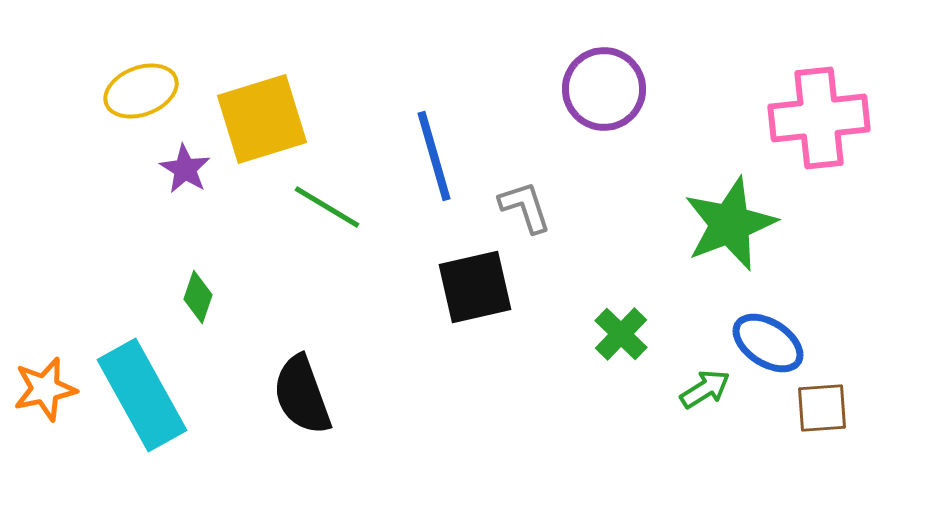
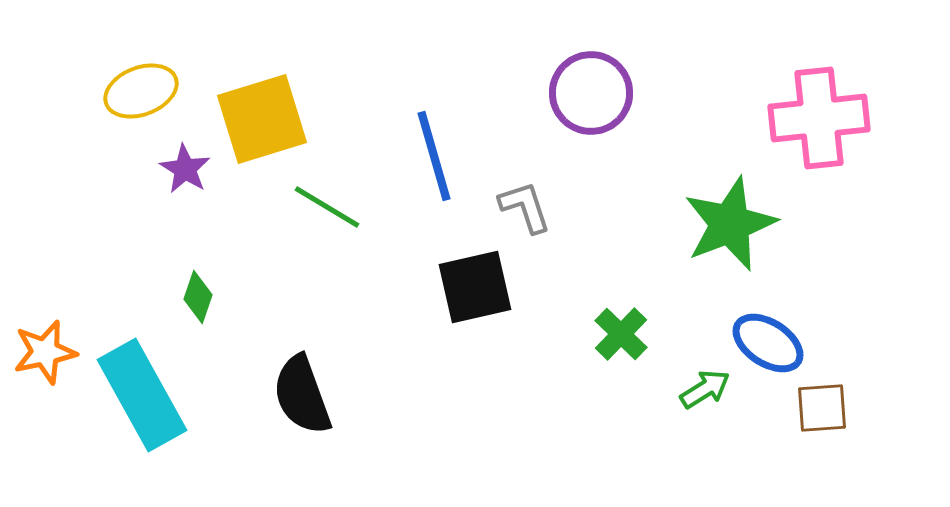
purple circle: moved 13 px left, 4 px down
orange star: moved 37 px up
